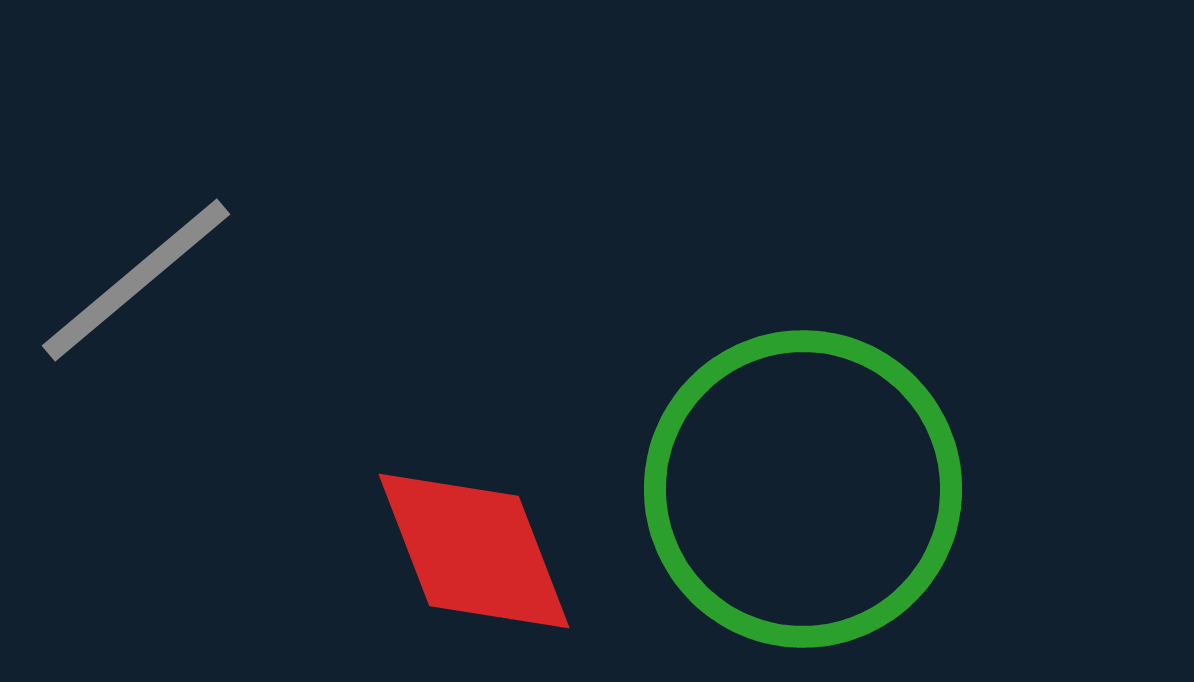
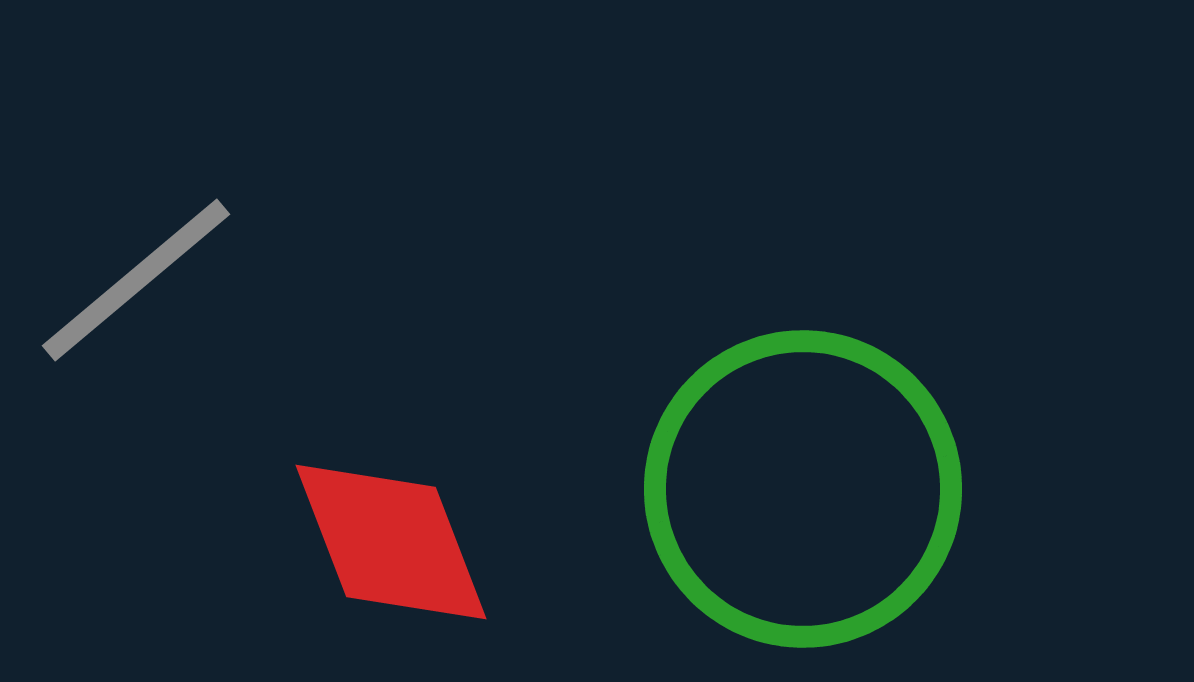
red diamond: moved 83 px left, 9 px up
